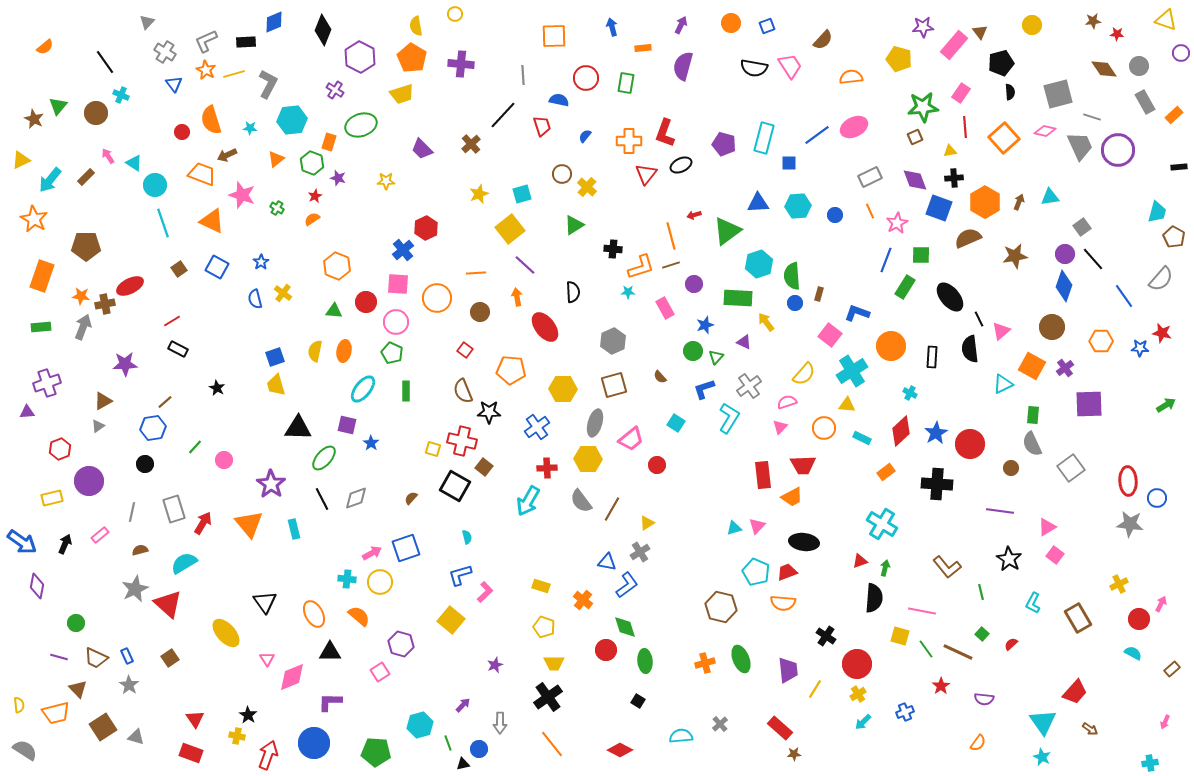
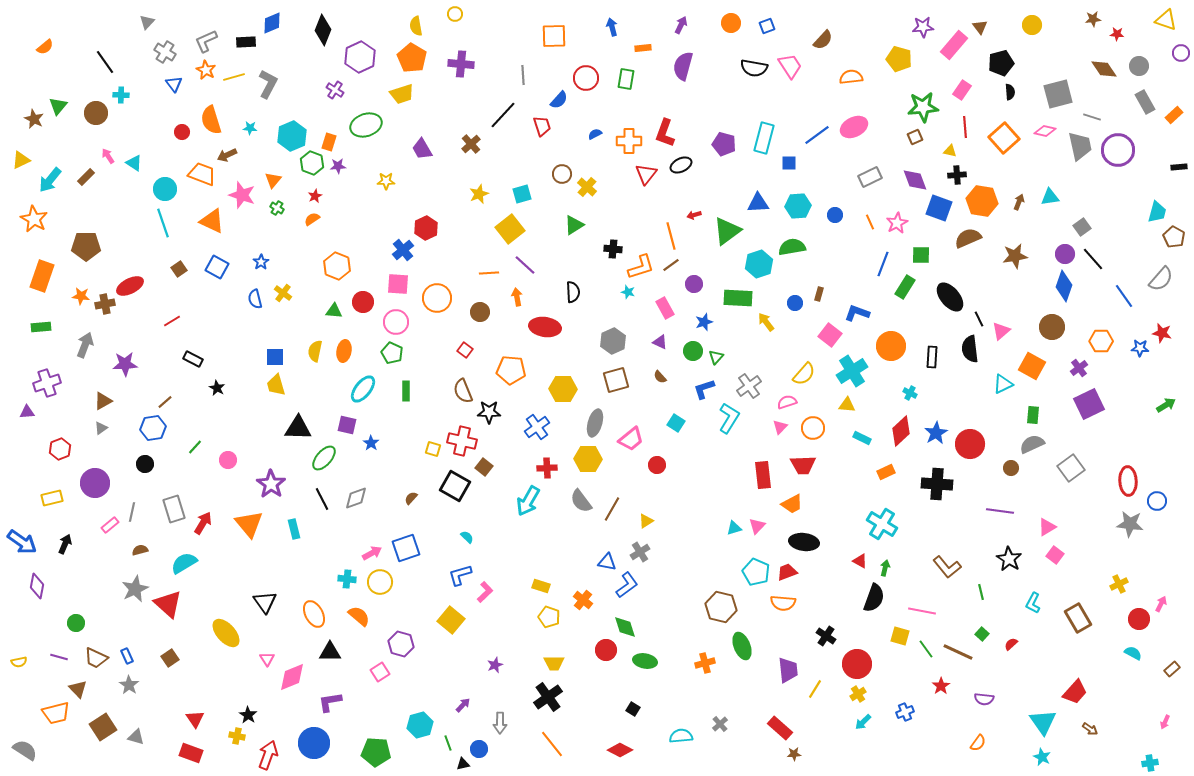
brown star at (1093, 21): moved 2 px up
blue diamond at (274, 22): moved 2 px left, 1 px down
brown triangle at (980, 32): moved 5 px up
purple hexagon at (360, 57): rotated 8 degrees clockwise
yellow line at (234, 74): moved 3 px down
green rectangle at (626, 83): moved 4 px up
pink rectangle at (961, 93): moved 1 px right, 3 px up
cyan cross at (121, 95): rotated 21 degrees counterclockwise
blue semicircle at (559, 100): rotated 120 degrees clockwise
cyan hexagon at (292, 120): moved 16 px down; rotated 16 degrees counterclockwise
green ellipse at (361, 125): moved 5 px right
blue semicircle at (585, 136): moved 10 px right, 2 px up; rotated 24 degrees clockwise
gray trapezoid at (1080, 146): rotated 12 degrees clockwise
purple trapezoid at (422, 149): rotated 15 degrees clockwise
yellow triangle at (950, 151): rotated 24 degrees clockwise
orange triangle at (276, 159): moved 3 px left, 21 px down; rotated 12 degrees counterclockwise
purple star at (338, 178): moved 12 px up; rotated 21 degrees counterclockwise
black cross at (954, 178): moved 3 px right, 3 px up
cyan circle at (155, 185): moved 10 px right, 4 px down
orange hexagon at (985, 202): moved 3 px left, 1 px up; rotated 20 degrees counterclockwise
orange line at (870, 211): moved 11 px down
blue line at (886, 260): moved 3 px left, 4 px down
brown line at (671, 265): rotated 18 degrees counterclockwise
orange line at (476, 273): moved 13 px right
green semicircle at (792, 276): moved 29 px up; rotated 84 degrees clockwise
cyan star at (628, 292): rotated 16 degrees clockwise
red circle at (366, 302): moved 3 px left
blue star at (705, 325): moved 1 px left, 3 px up
gray arrow at (83, 327): moved 2 px right, 18 px down
red ellipse at (545, 327): rotated 44 degrees counterclockwise
purple triangle at (744, 342): moved 84 px left
black rectangle at (178, 349): moved 15 px right, 10 px down
blue square at (275, 357): rotated 18 degrees clockwise
purple cross at (1065, 368): moved 14 px right
brown square at (614, 385): moved 2 px right, 5 px up
purple square at (1089, 404): rotated 24 degrees counterclockwise
gray triangle at (98, 426): moved 3 px right, 2 px down
orange circle at (824, 428): moved 11 px left
gray semicircle at (1032, 444): rotated 90 degrees clockwise
pink circle at (224, 460): moved 4 px right
orange rectangle at (886, 472): rotated 12 degrees clockwise
purple circle at (89, 481): moved 6 px right, 2 px down
orange trapezoid at (792, 497): moved 7 px down
blue circle at (1157, 498): moved 3 px down
yellow triangle at (647, 523): moved 1 px left, 2 px up
pink rectangle at (100, 535): moved 10 px right, 10 px up
cyan semicircle at (467, 537): rotated 32 degrees counterclockwise
red triangle at (860, 561): rotated 49 degrees clockwise
black semicircle at (874, 598): rotated 16 degrees clockwise
yellow pentagon at (544, 627): moved 5 px right, 10 px up
green ellipse at (741, 659): moved 1 px right, 13 px up
green ellipse at (645, 661): rotated 75 degrees counterclockwise
black square at (638, 701): moved 5 px left, 8 px down
purple L-shape at (330, 702): rotated 10 degrees counterclockwise
yellow semicircle at (19, 705): moved 43 px up; rotated 84 degrees clockwise
